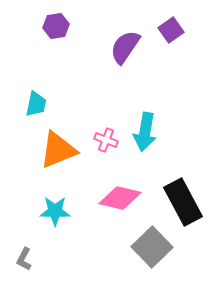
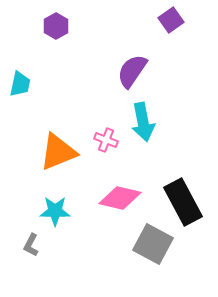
purple hexagon: rotated 20 degrees counterclockwise
purple square: moved 10 px up
purple semicircle: moved 7 px right, 24 px down
cyan trapezoid: moved 16 px left, 20 px up
cyan arrow: moved 2 px left, 10 px up; rotated 21 degrees counterclockwise
orange triangle: moved 2 px down
gray square: moved 1 px right, 3 px up; rotated 18 degrees counterclockwise
gray L-shape: moved 7 px right, 14 px up
